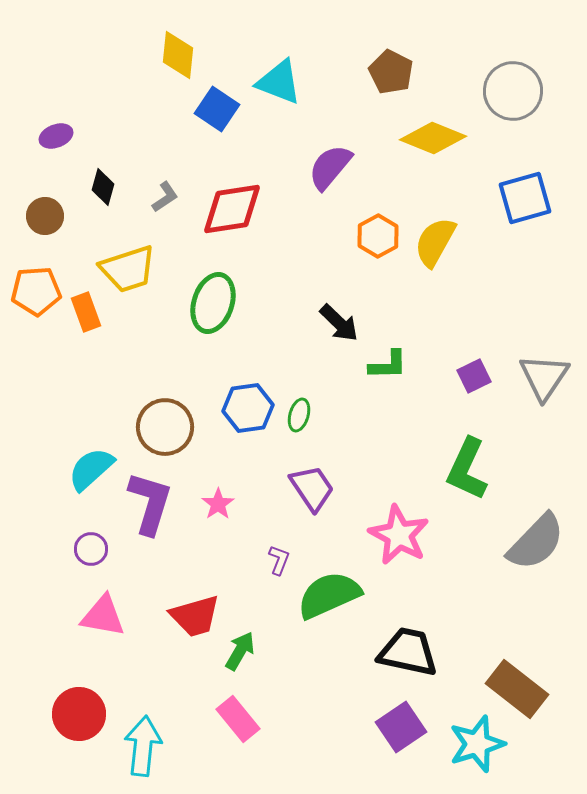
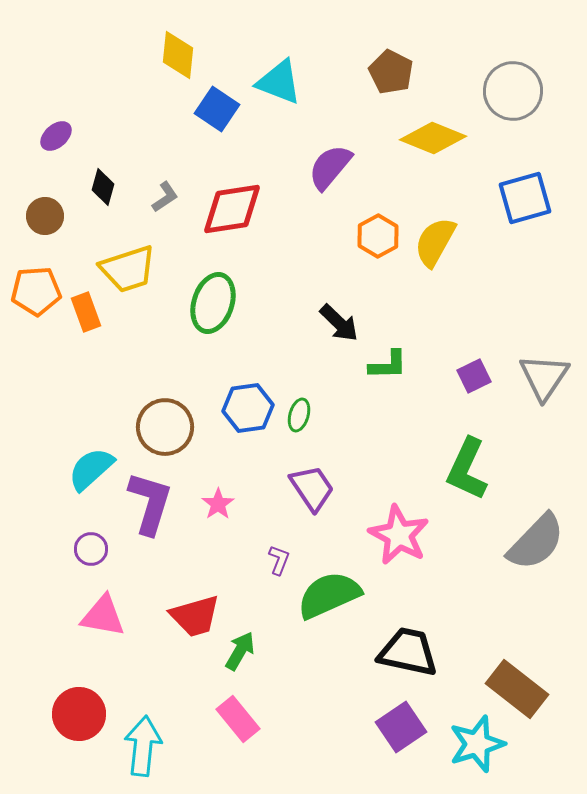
purple ellipse at (56, 136): rotated 20 degrees counterclockwise
